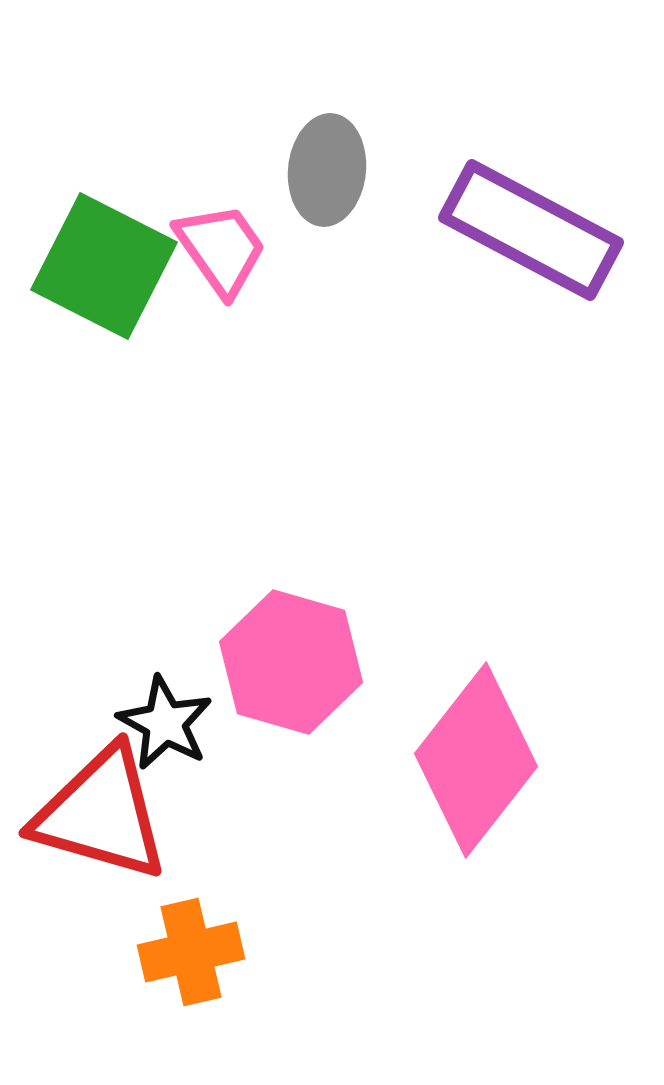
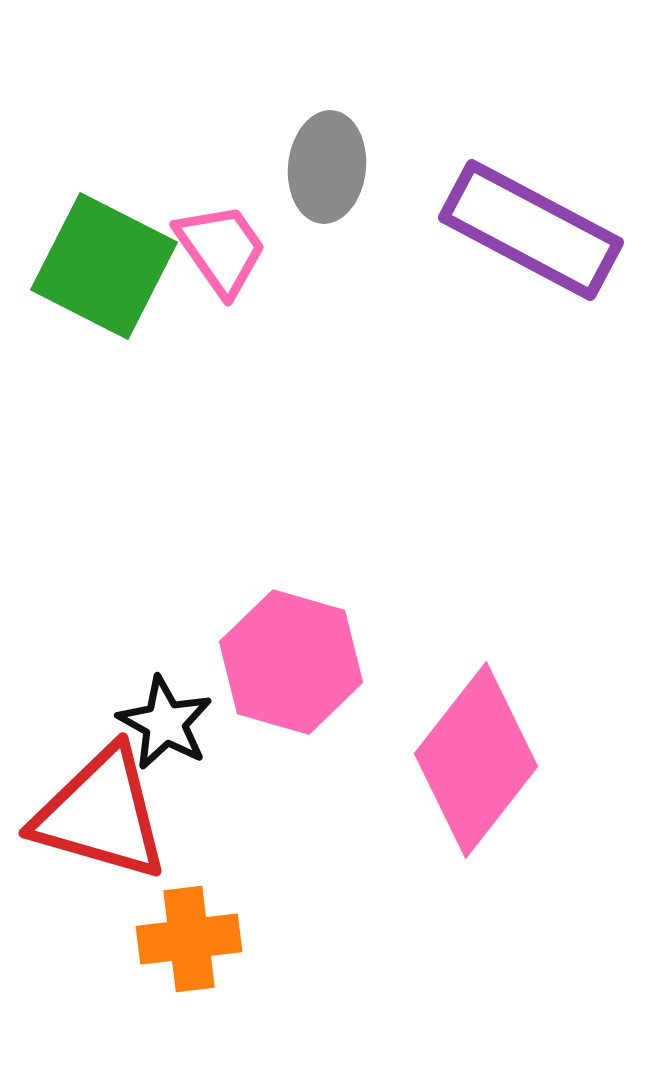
gray ellipse: moved 3 px up
orange cross: moved 2 px left, 13 px up; rotated 6 degrees clockwise
